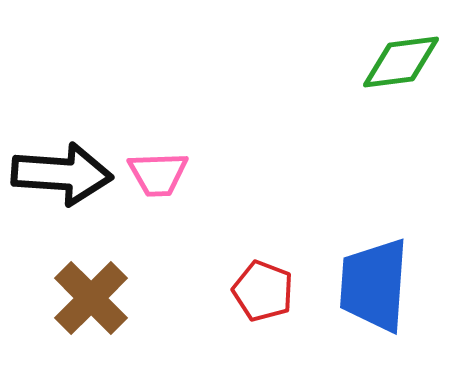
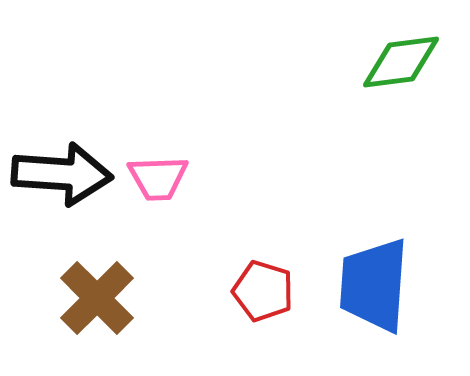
pink trapezoid: moved 4 px down
red pentagon: rotated 4 degrees counterclockwise
brown cross: moved 6 px right
